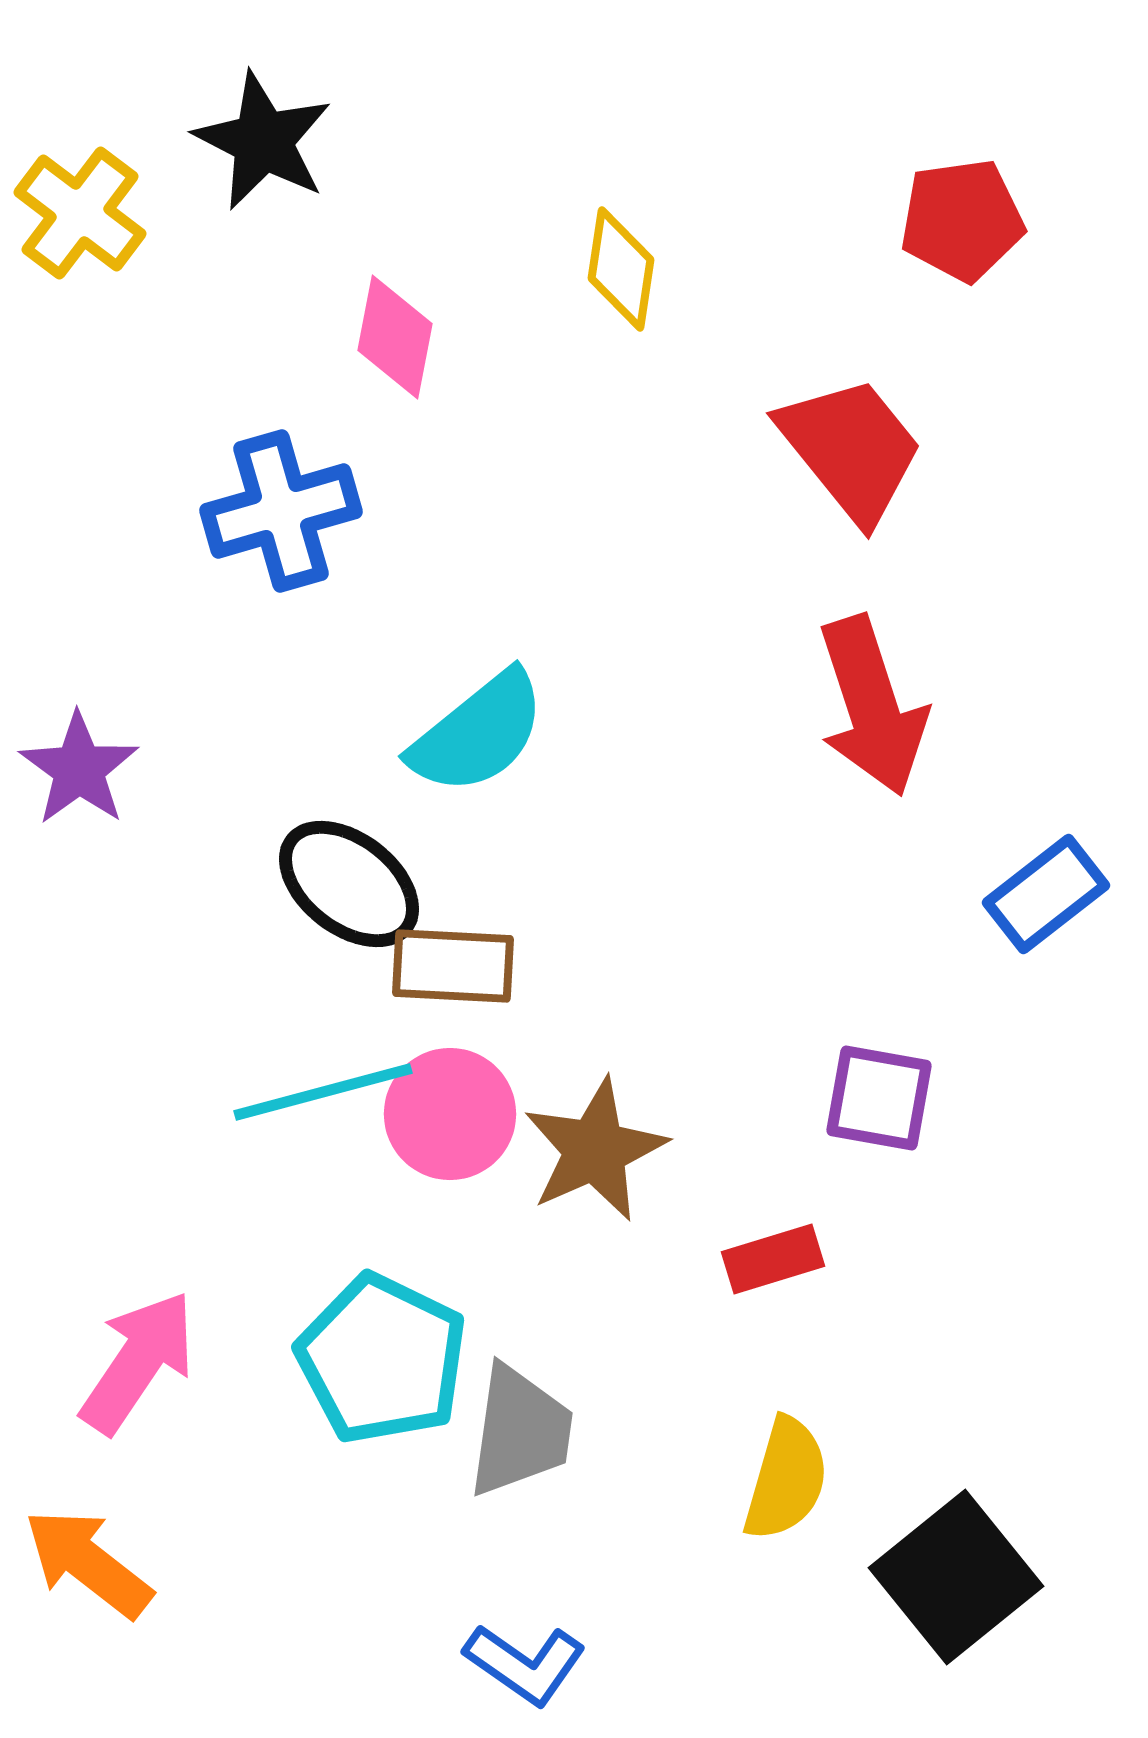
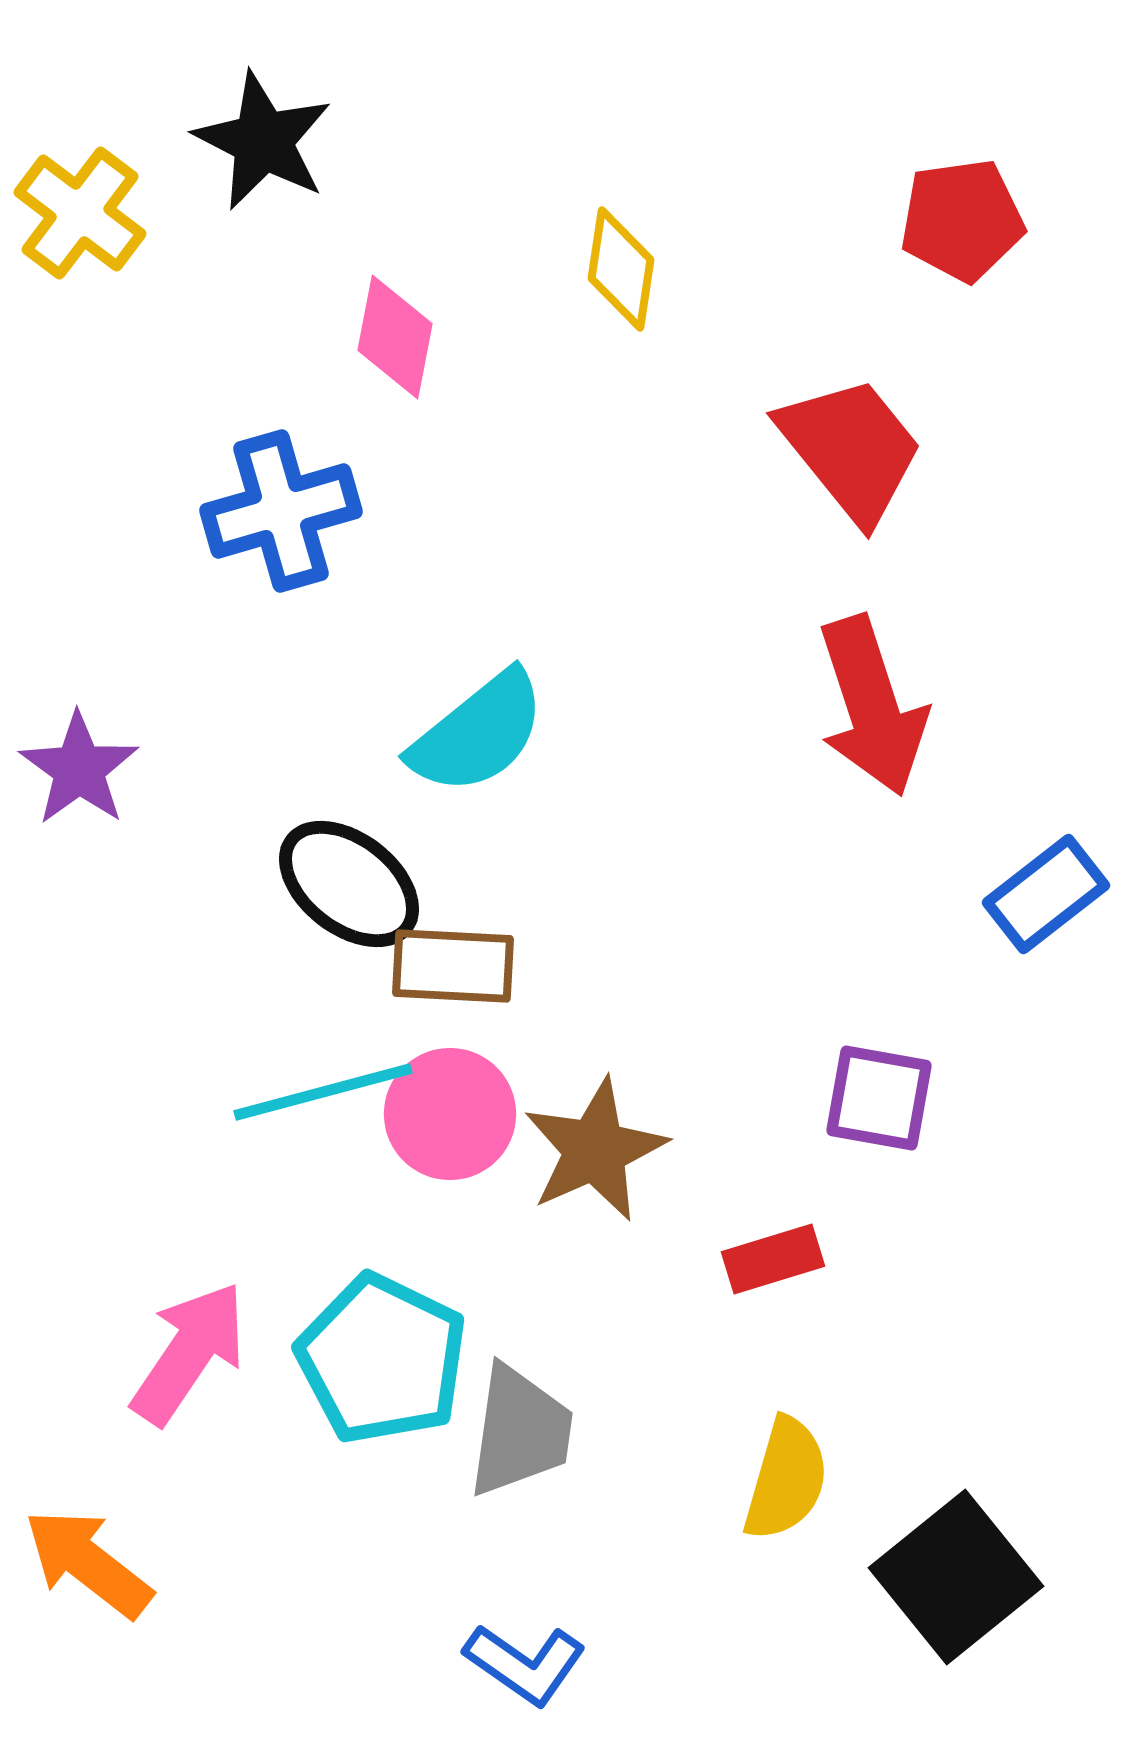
pink arrow: moved 51 px right, 9 px up
